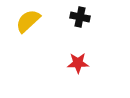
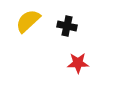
black cross: moved 13 px left, 9 px down
